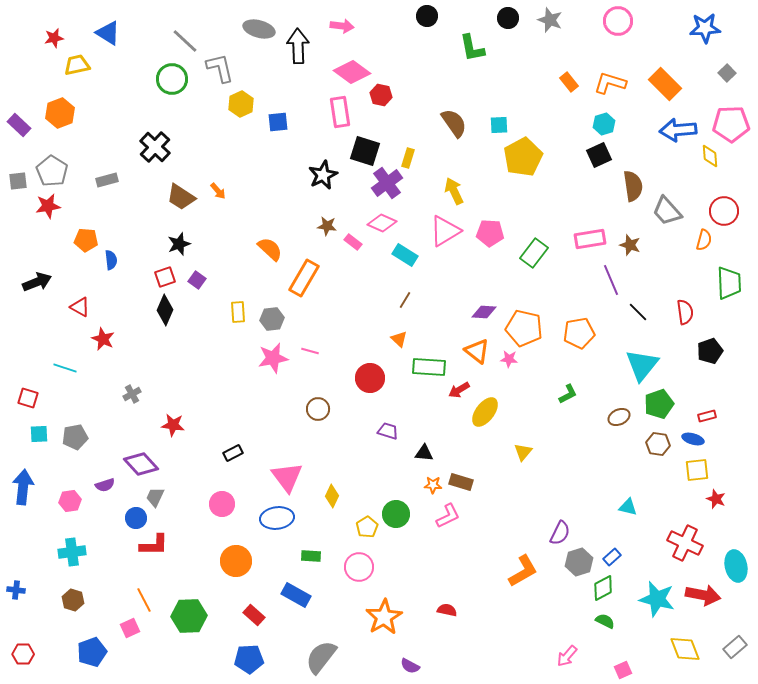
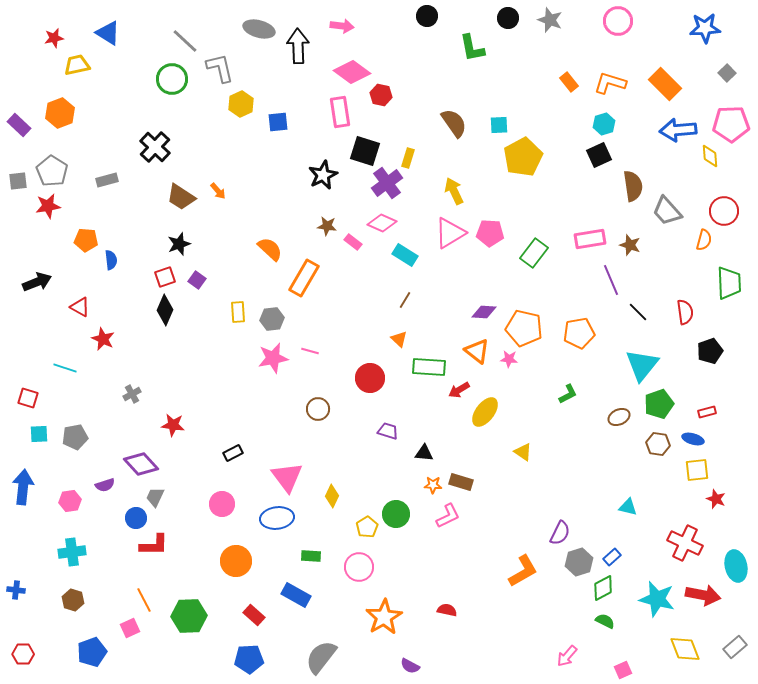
pink triangle at (445, 231): moved 5 px right, 2 px down
red rectangle at (707, 416): moved 4 px up
yellow triangle at (523, 452): rotated 36 degrees counterclockwise
